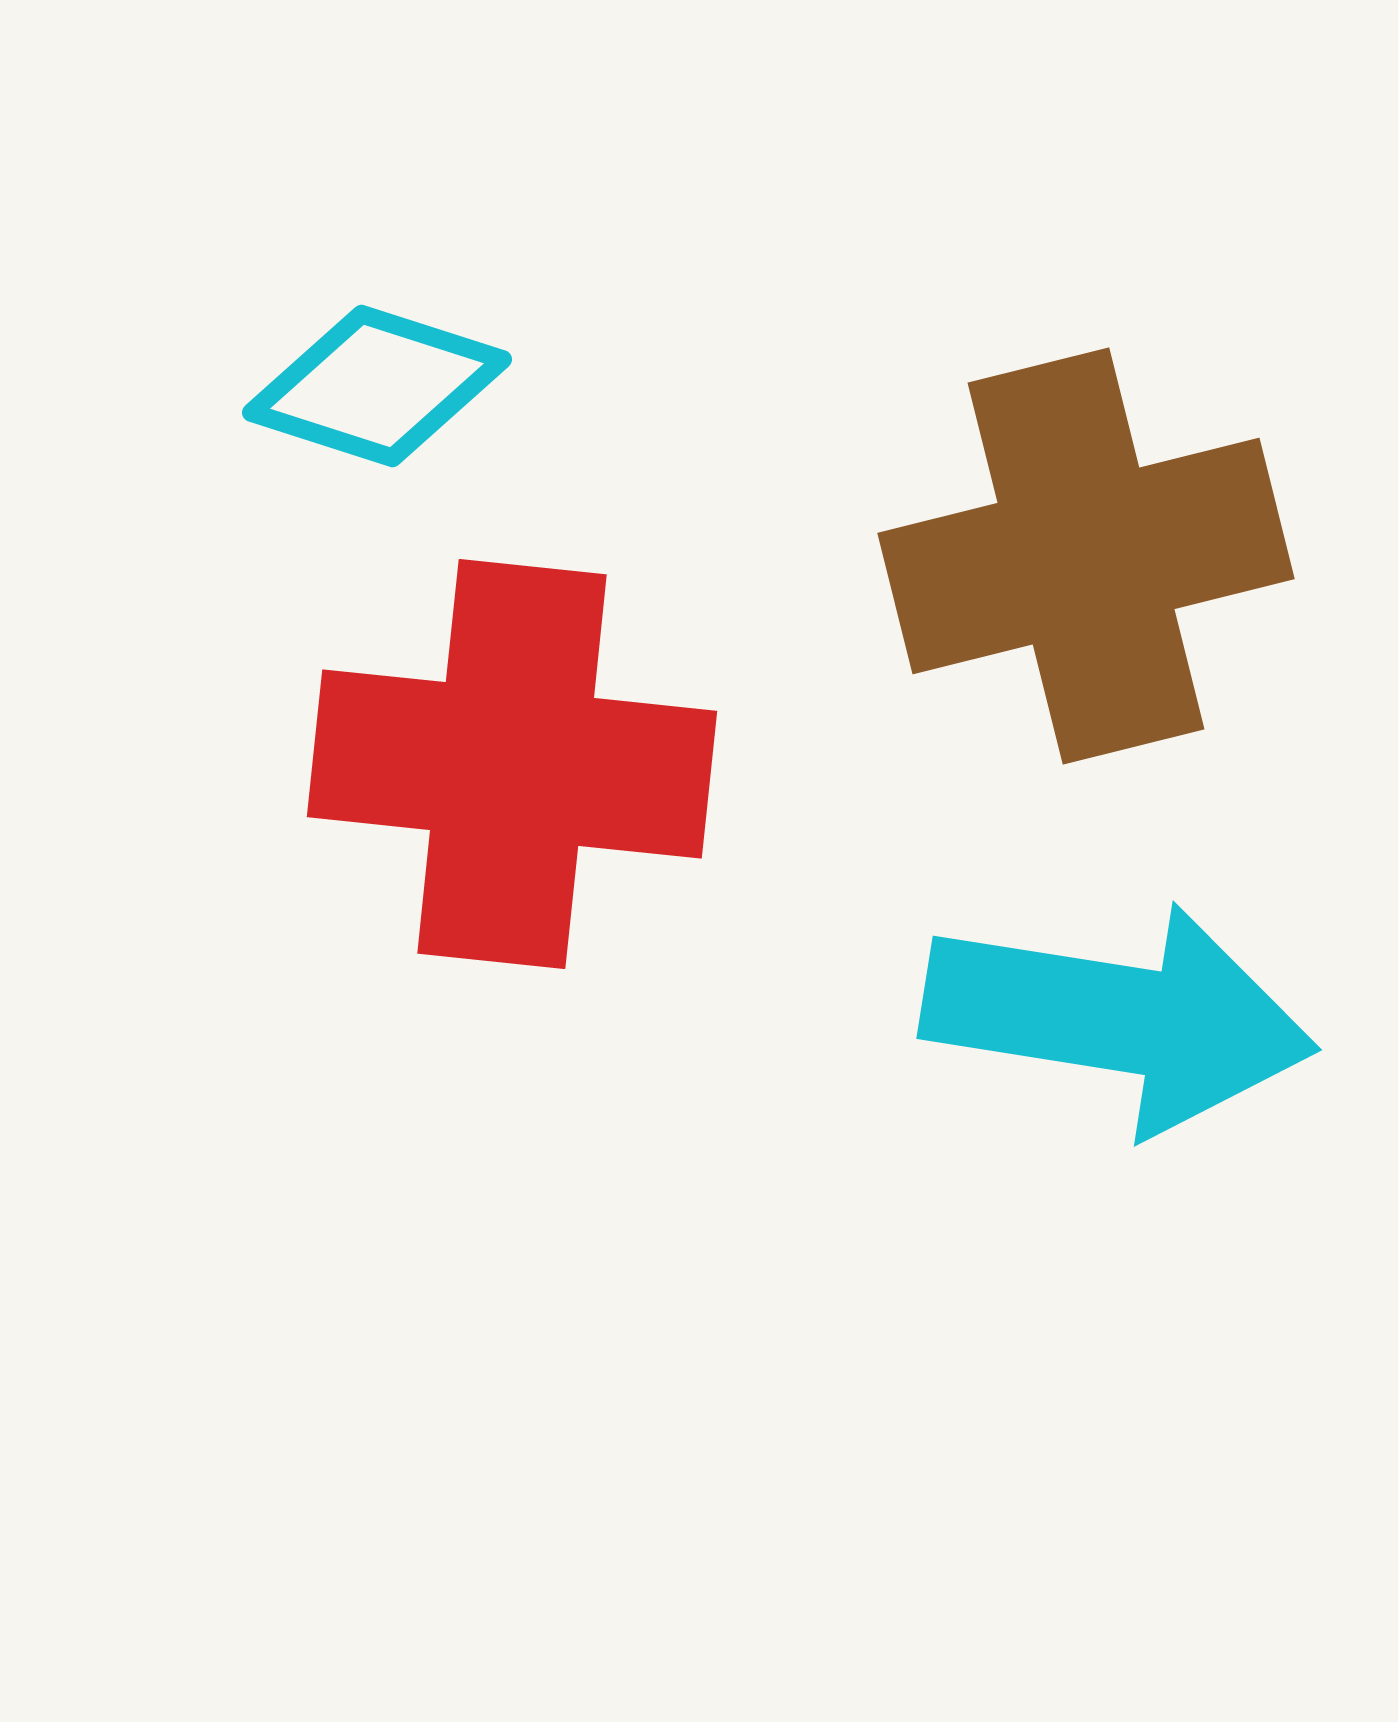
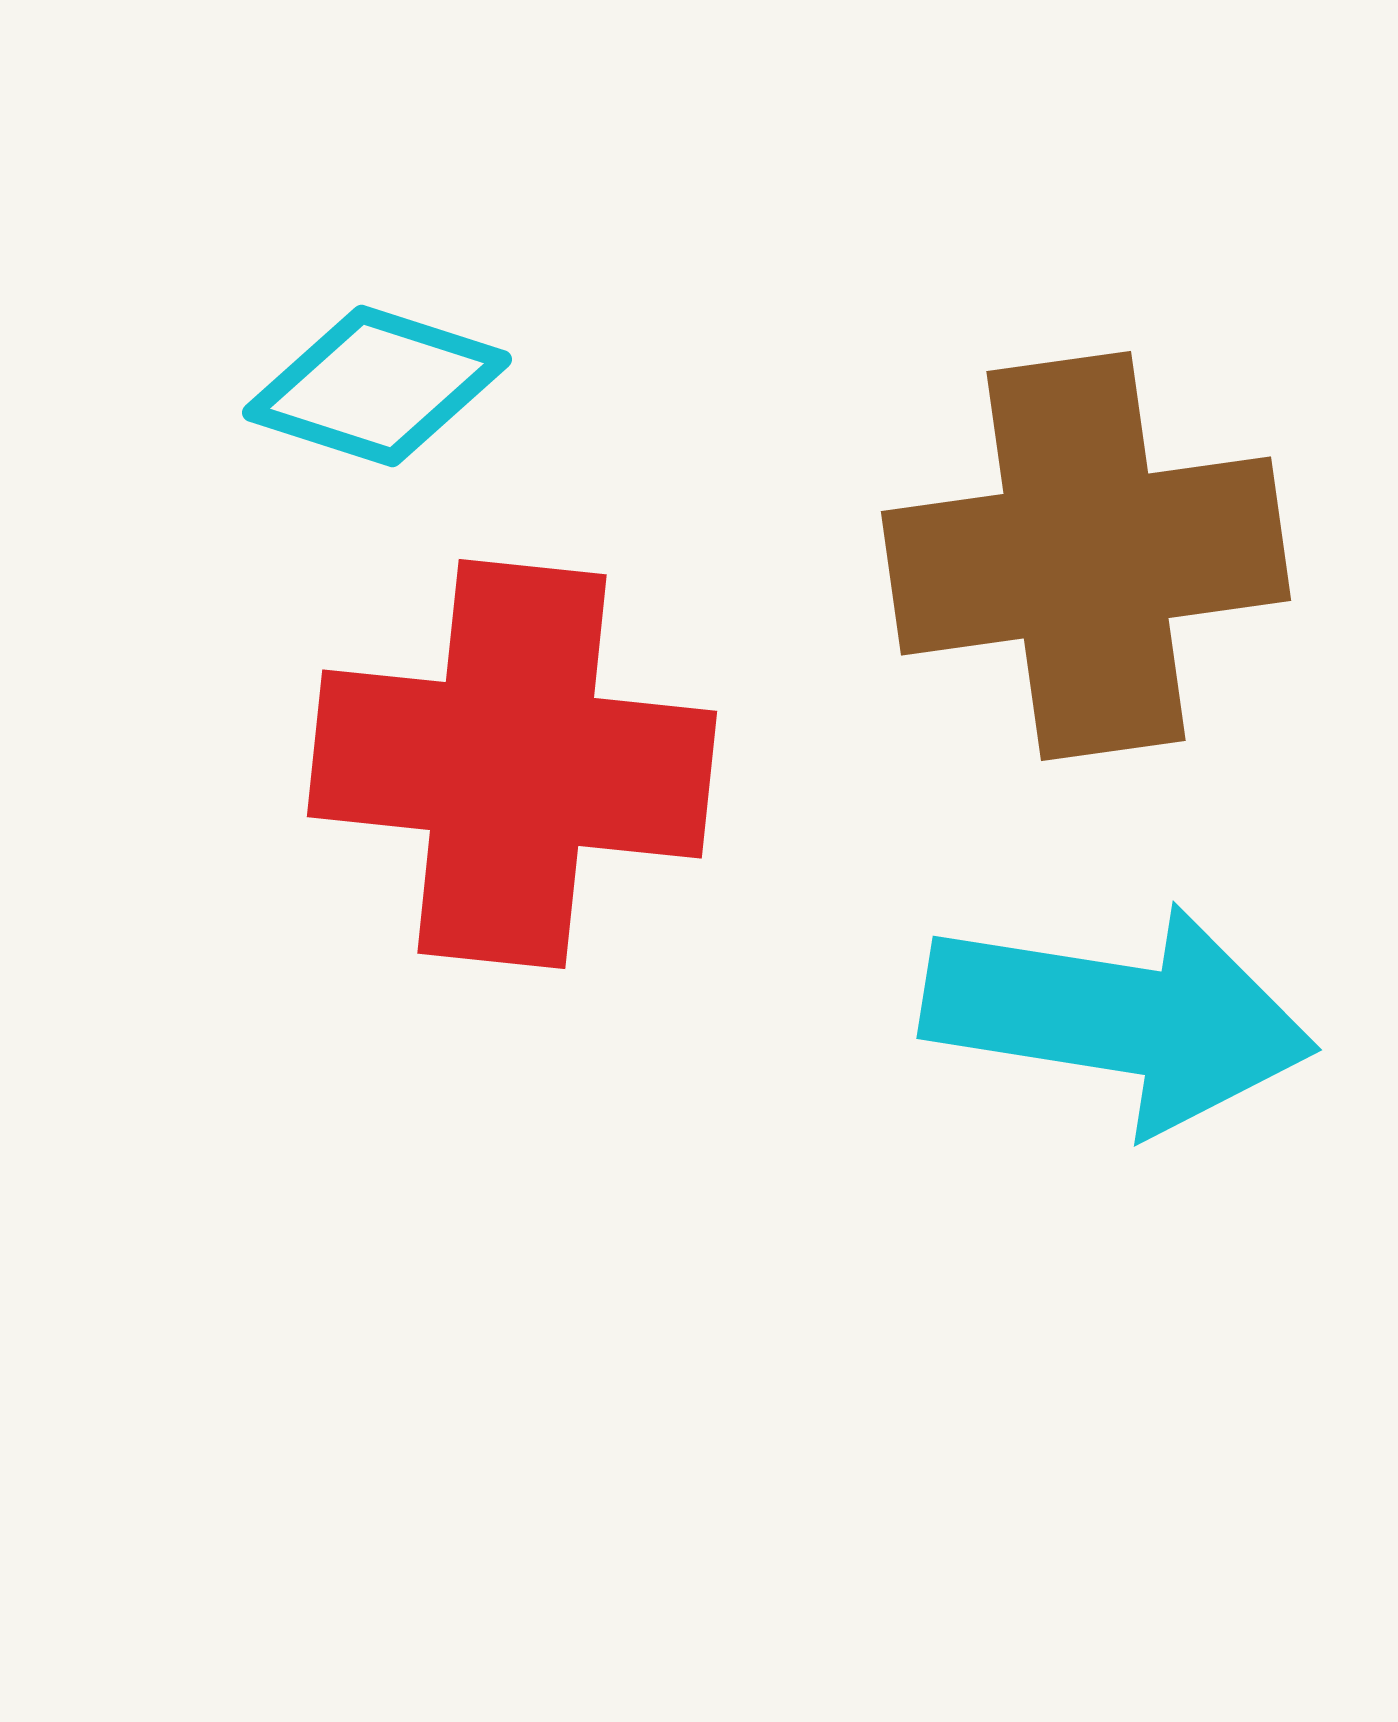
brown cross: rotated 6 degrees clockwise
